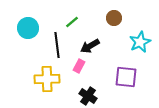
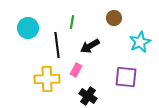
green line: rotated 40 degrees counterclockwise
pink rectangle: moved 3 px left, 4 px down
